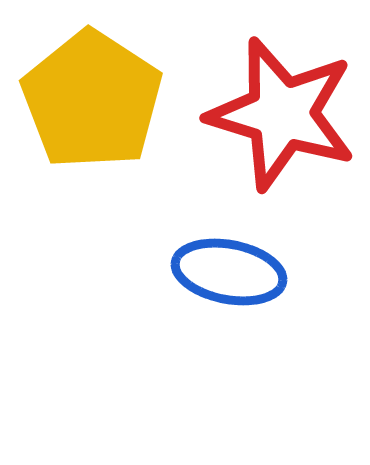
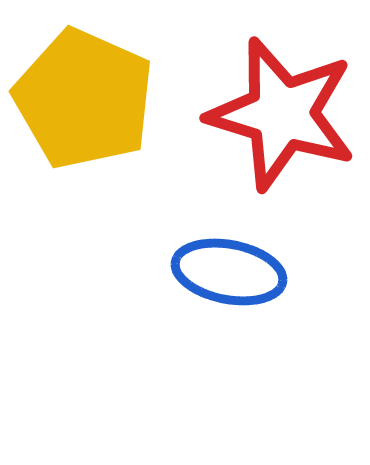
yellow pentagon: moved 8 px left, 1 px up; rotated 9 degrees counterclockwise
